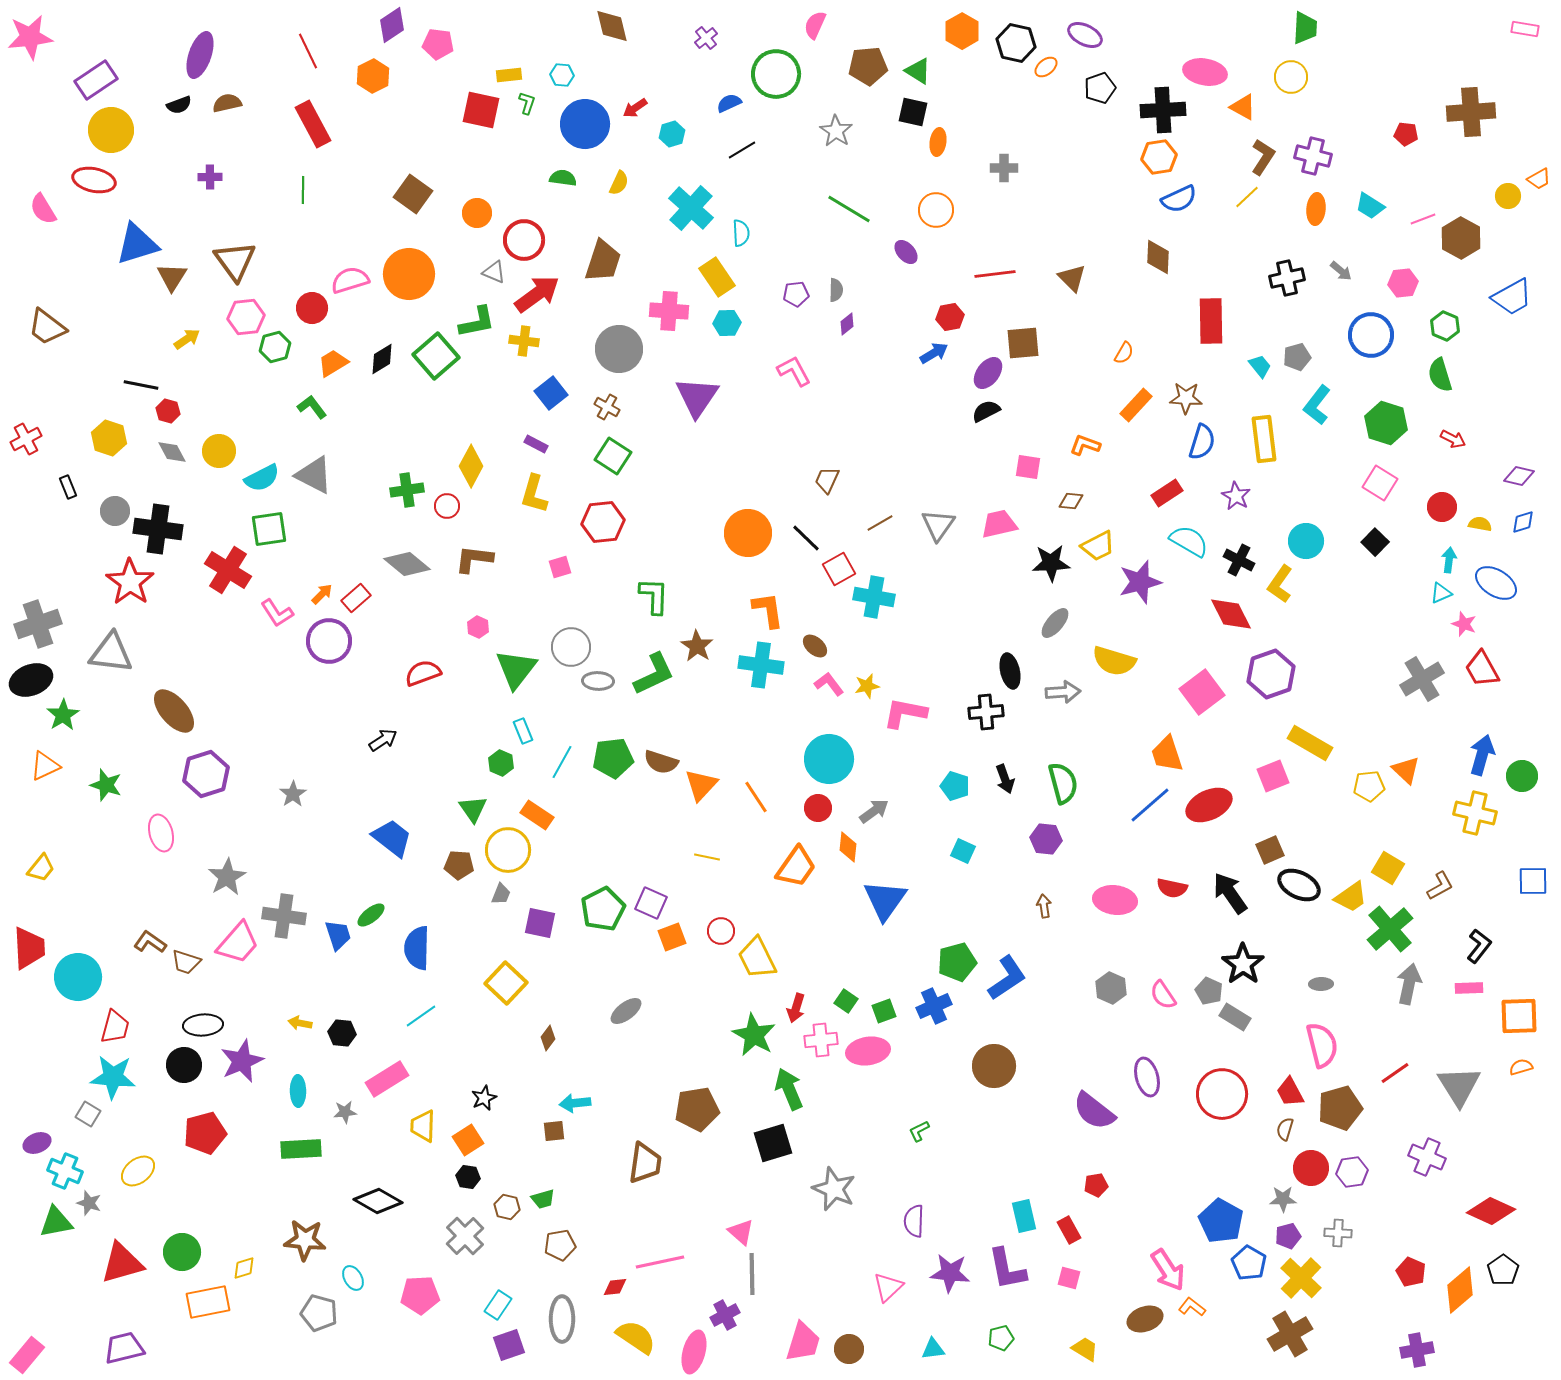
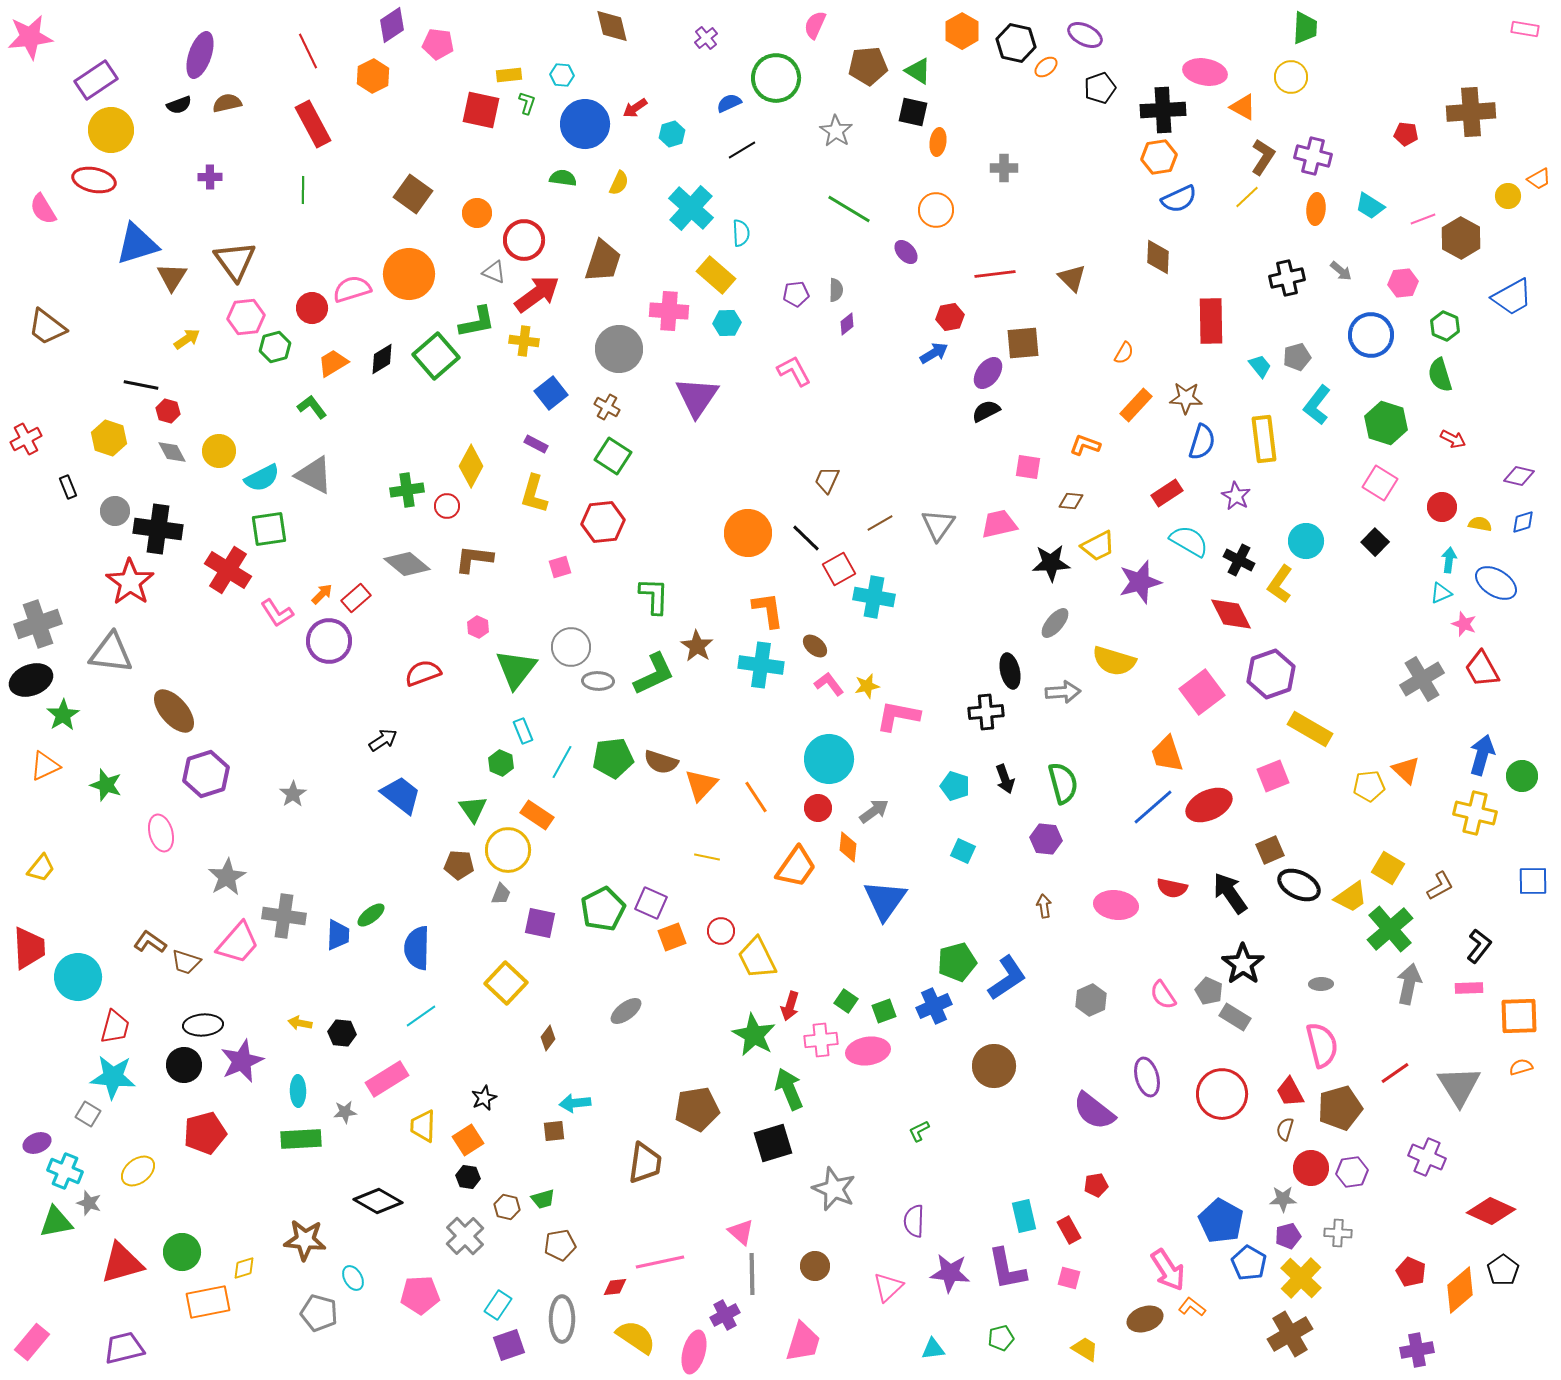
green circle at (776, 74): moved 4 px down
yellow rectangle at (717, 277): moved 1 px left, 2 px up; rotated 15 degrees counterclockwise
pink semicircle at (350, 280): moved 2 px right, 9 px down
pink L-shape at (905, 713): moved 7 px left, 3 px down
yellow rectangle at (1310, 743): moved 14 px up
blue line at (1150, 805): moved 3 px right, 2 px down
blue trapezoid at (392, 838): moved 9 px right, 43 px up
pink ellipse at (1115, 900): moved 1 px right, 5 px down
blue trapezoid at (338, 935): rotated 20 degrees clockwise
gray hexagon at (1111, 988): moved 20 px left, 12 px down; rotated 12 degrees clockwise
red arrow at (796, 1008): moved 6 px left, 2 px up
green rectangle at (301, 1149): moved 10 px up
brown circle at (849, 1349): moved 34 px left, 83 px up
pink rectangle at (27, 1355): moved 5 px right, 13 px up
